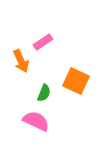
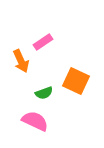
green semicircle: rotated 48 degrees clockwise
pink semicircle: moved 1 px left
